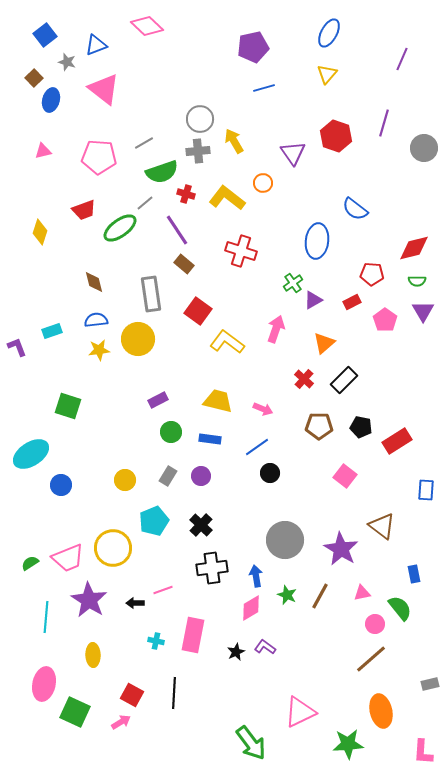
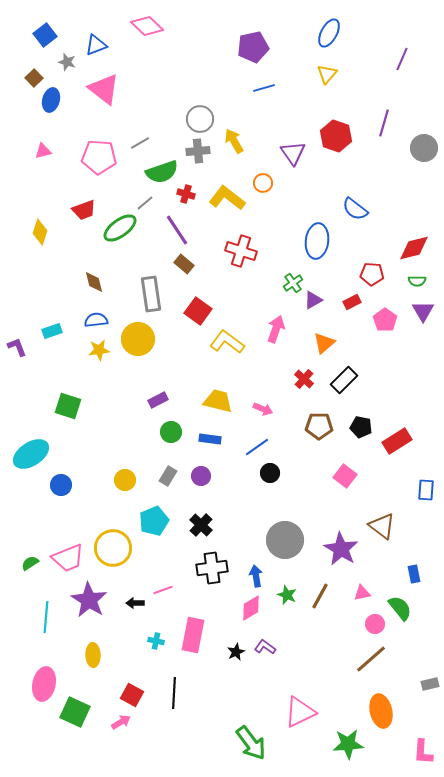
gray line at (144, 143): moved 4 px left
